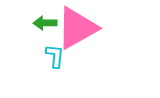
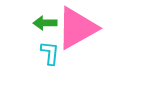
cyan L-shape: moved 5 px left, 3 px up
